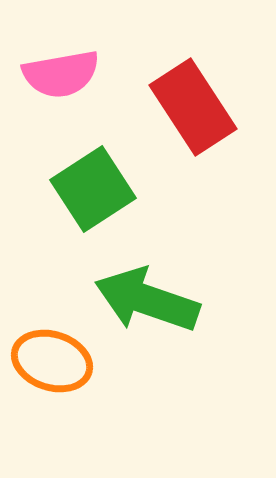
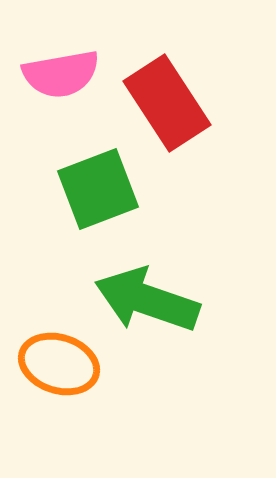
red rectangle: moved 26 px left, 4 px up
green square: moved 5 px right; rotated 12 degrees clockwise
orange ellipse: moved 7 px right, 3 px down
